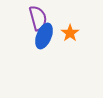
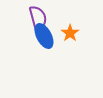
blue ellipse: rotated 50 degrees counterclockwise
